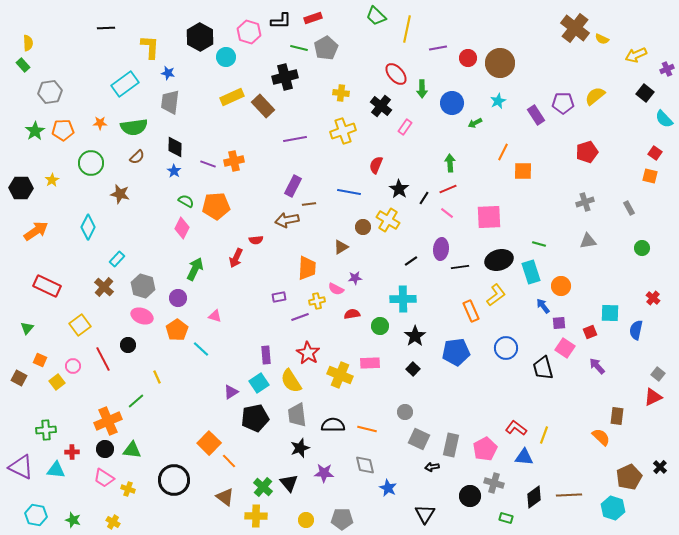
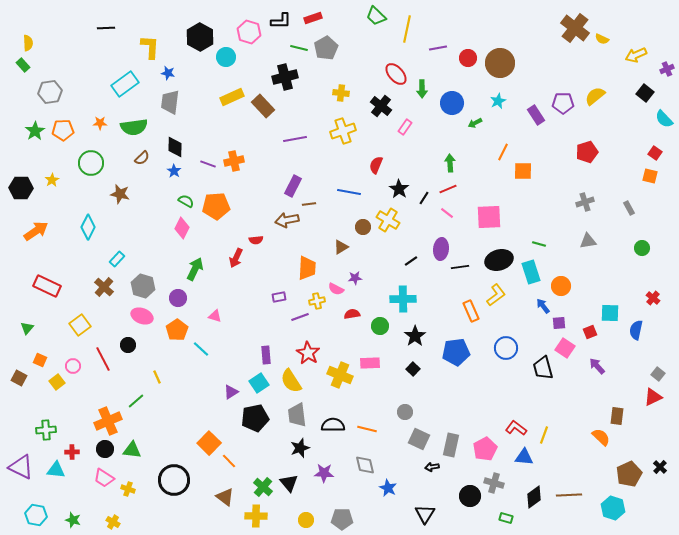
brown semicircle at (137, 157): moved 5 px right, 1 px down
brown pentagon at (629, 477): moved 3 px up
